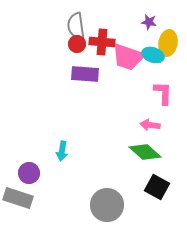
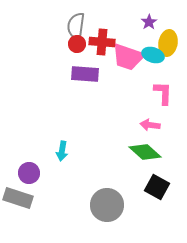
purple star: rotated 28 degrees clockwise
gray semicircle: rotated 16 degrees clockwise
